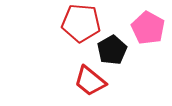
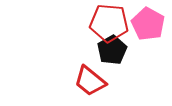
red pentagon: moved 28 px right
pink pentagon: moved 4 px up
